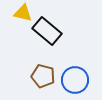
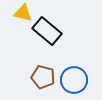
brown pentagon: moved 1 px down
blue circle: moved 1 px left
